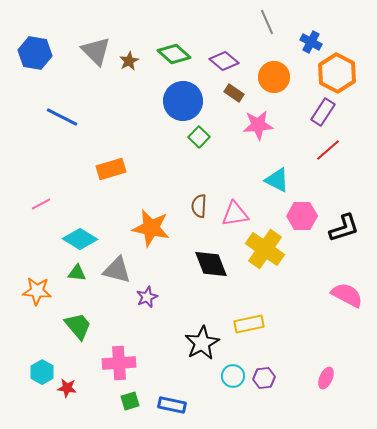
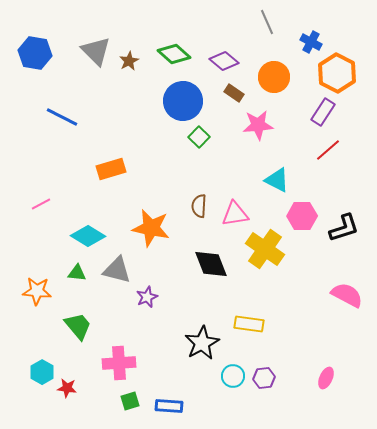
cyan diamond at (80, 239): moved 8 px right, 3 px up
yellow rectangle at (249, 324): rotated 20 degrees clockwise
blue rectangle at (172, 405): moved 3 px left, 1 px down; rotated 8 degrees counterclockwise
